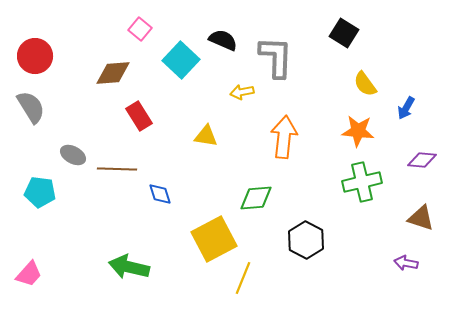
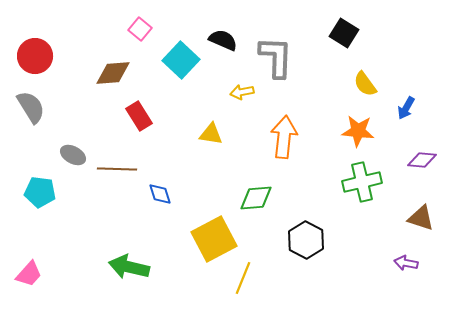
yellow triangle: moved 5 px right, 2 px up
